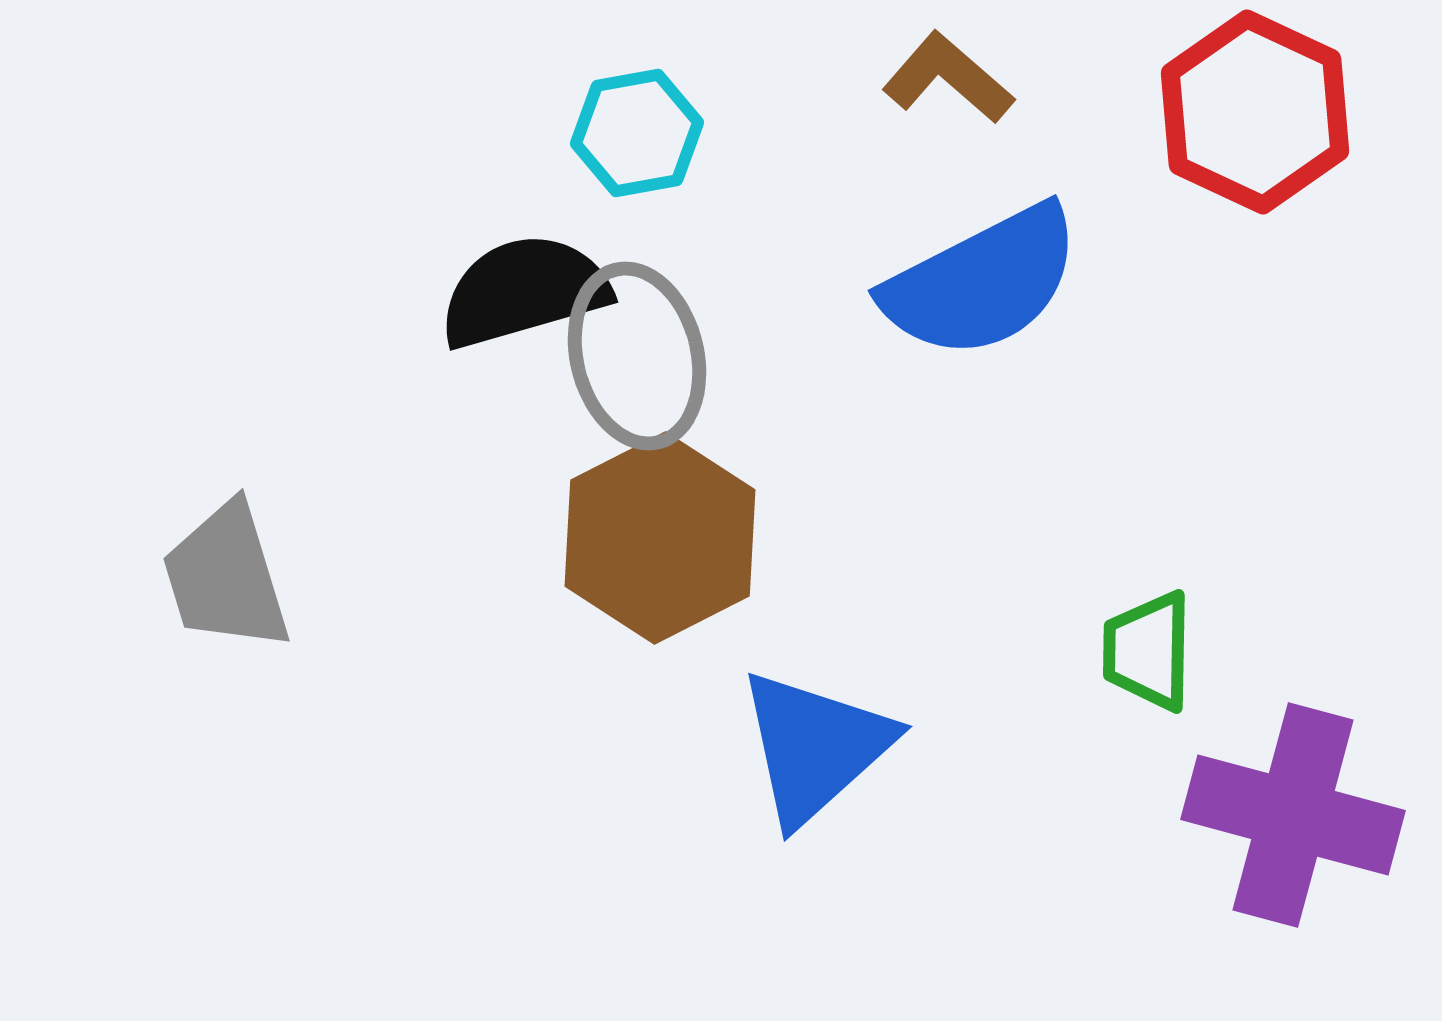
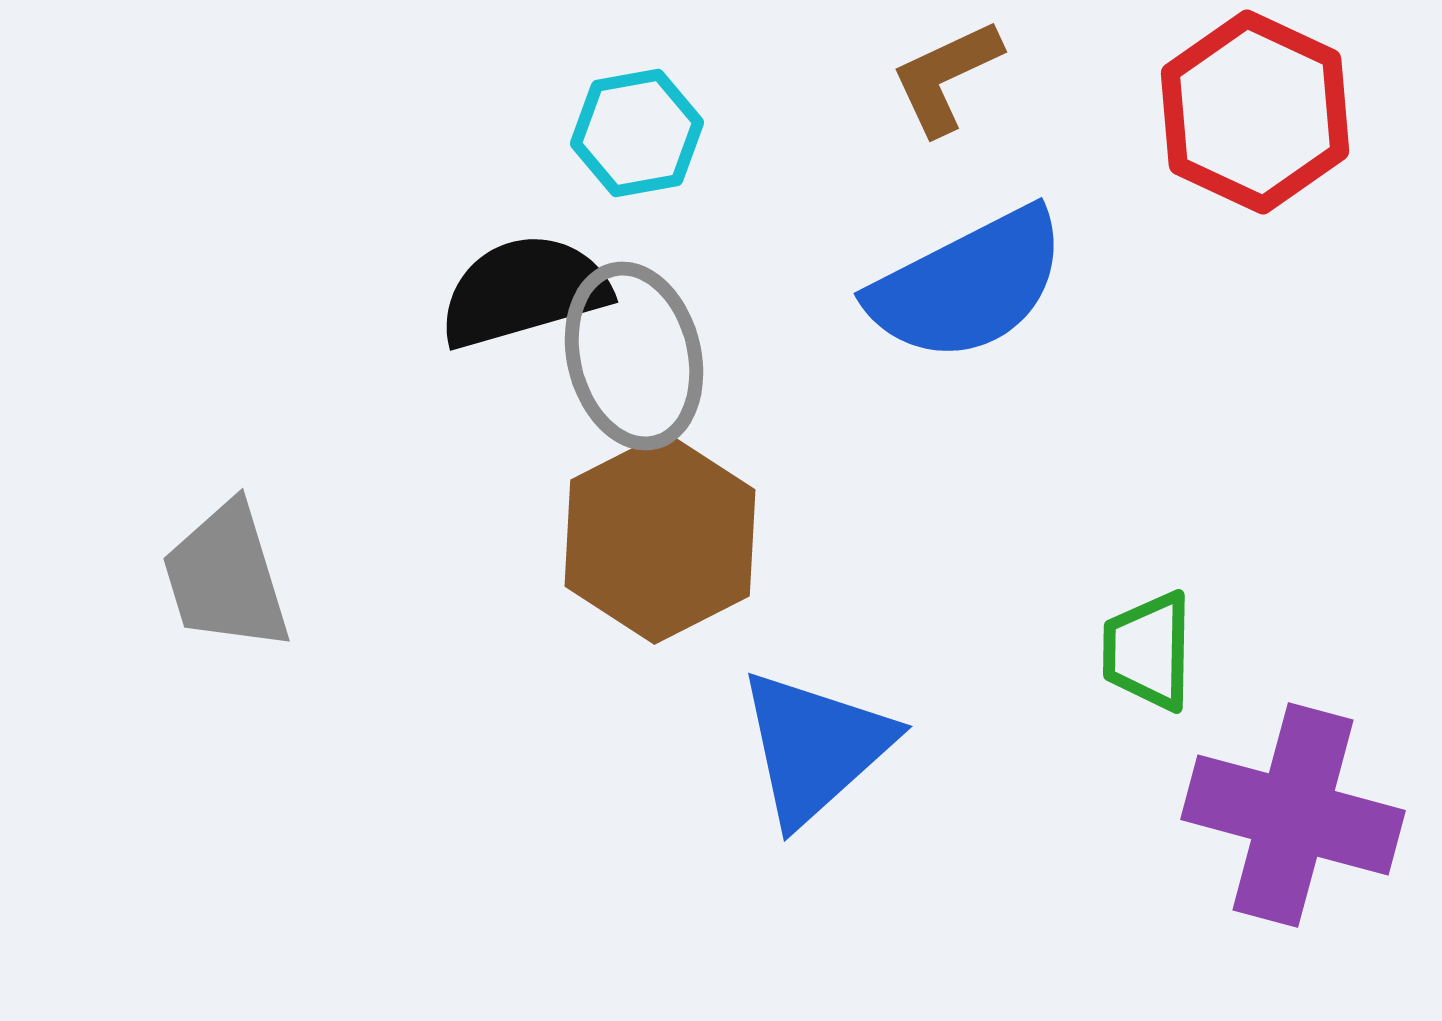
brown L-shape: moved 2 px left, 1 px up; rotated 66 degrees counterclockwise
blue semicircle: moved 14 px left, 3 px down
gray ellipse: moved 3 px left
